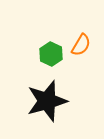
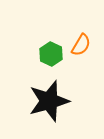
black star: moved 2 px right
